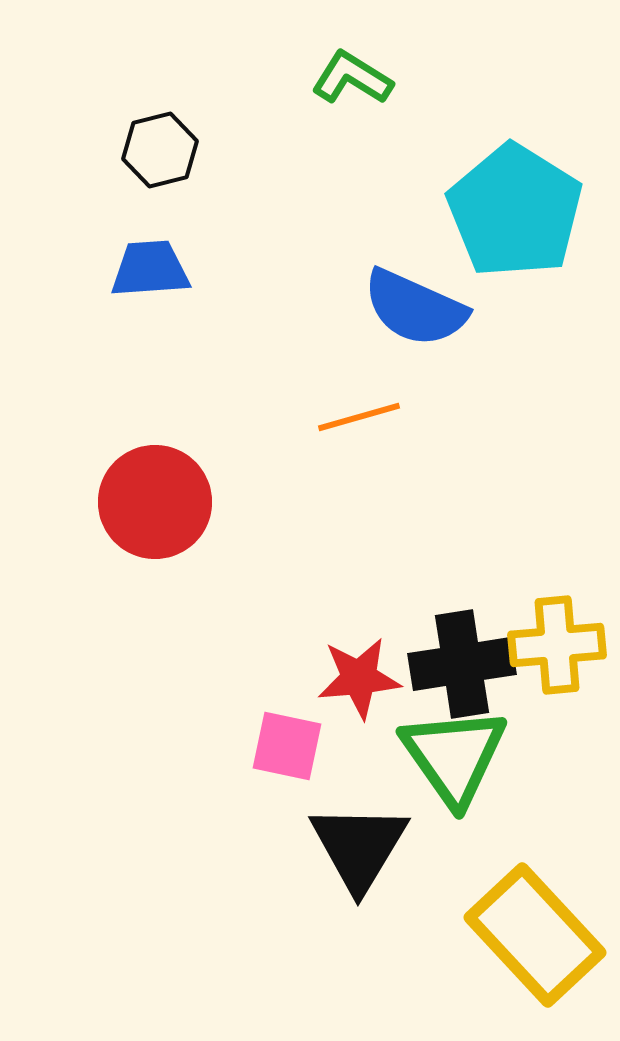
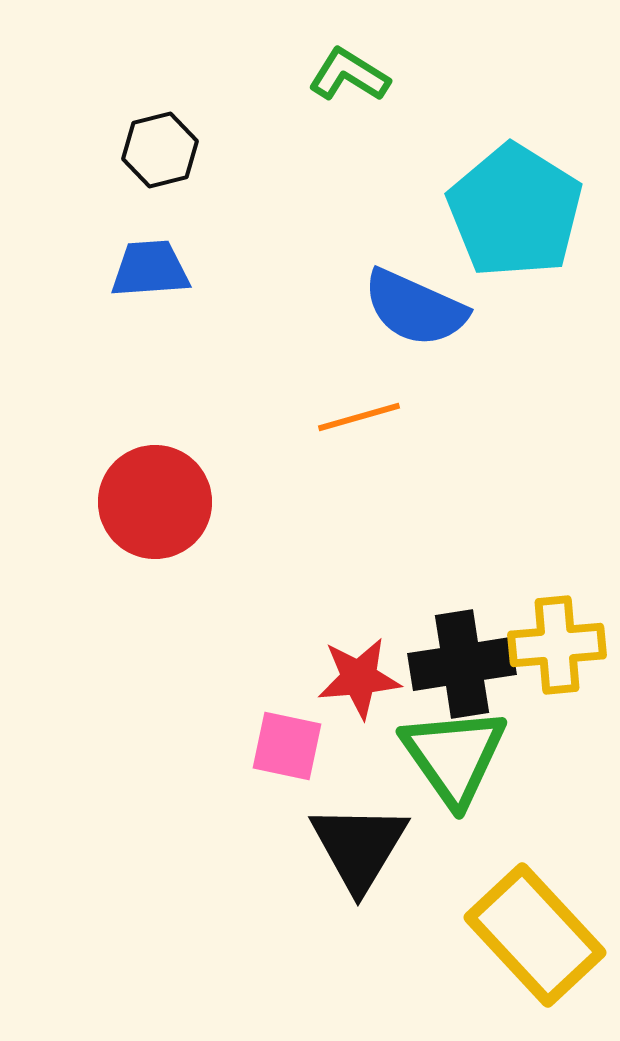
green L-shape: moved 3 px left, 3 px up
